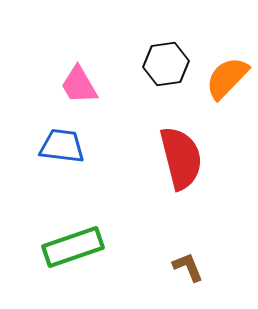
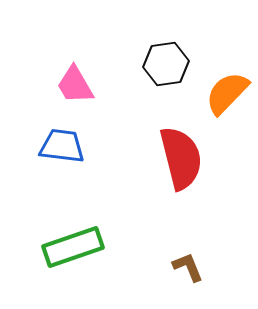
orange semicircle: moved 15 px down
pink trapezoid: moved 4 px left
